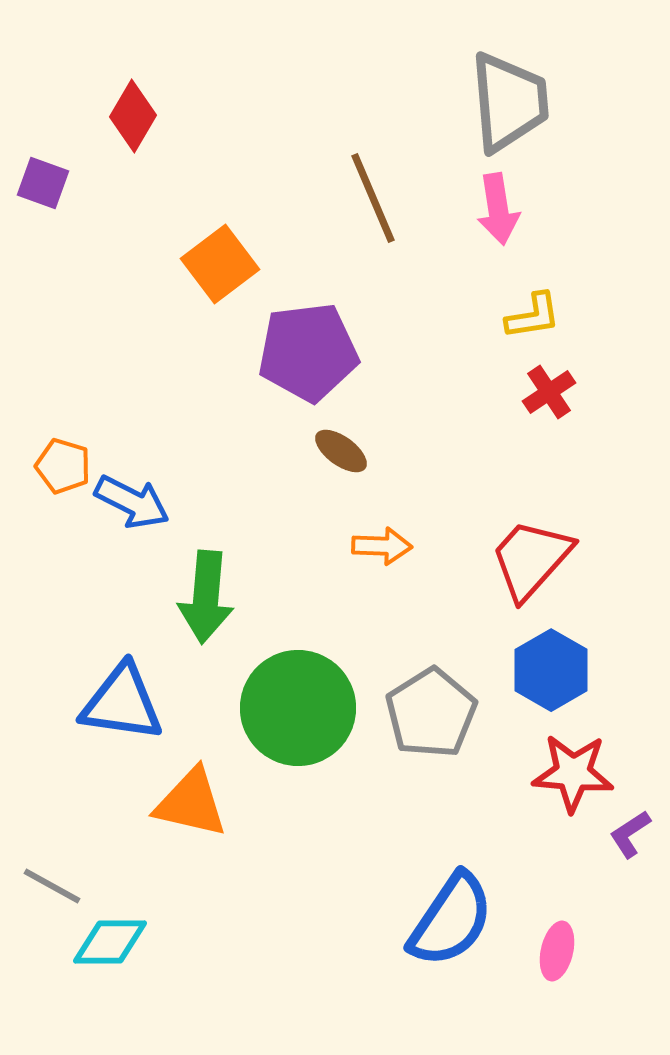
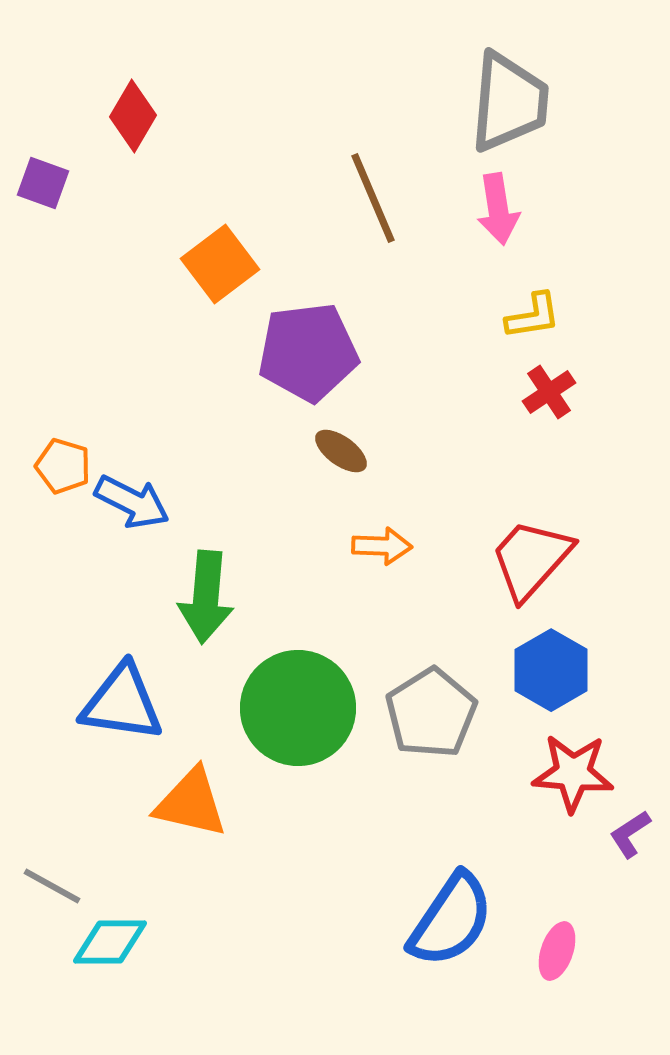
gray trapezoid: rotated 10 degrees clockwise
pink ellipse: rotated 6 degrees clockwise
